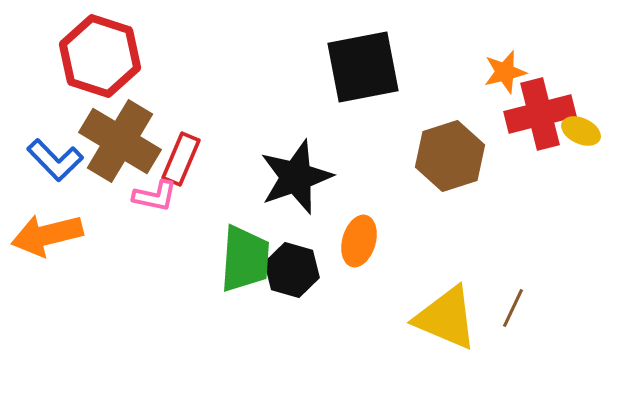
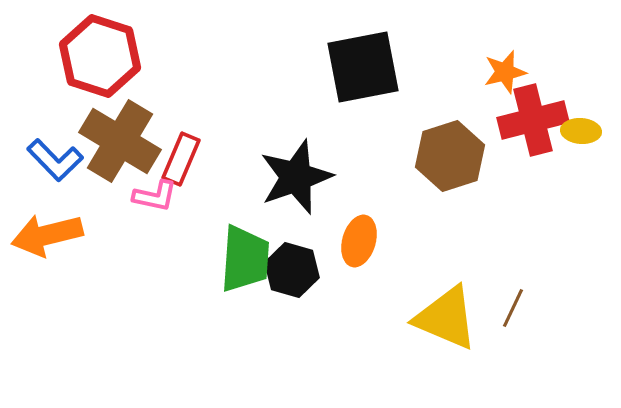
red cross: moved 7 px left, 6 px down
yellow ellipse: rotated 21 degrees counterclockwise
